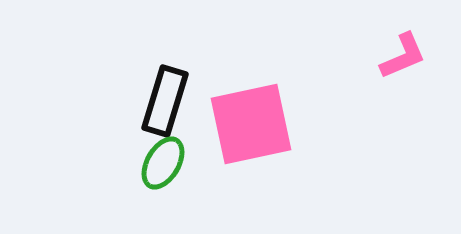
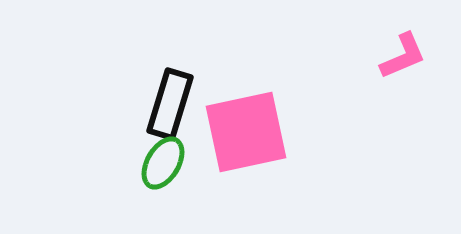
black rectangle: moved 5 px right, 3 px down
pink square: moved 5 px left, 8 px down
